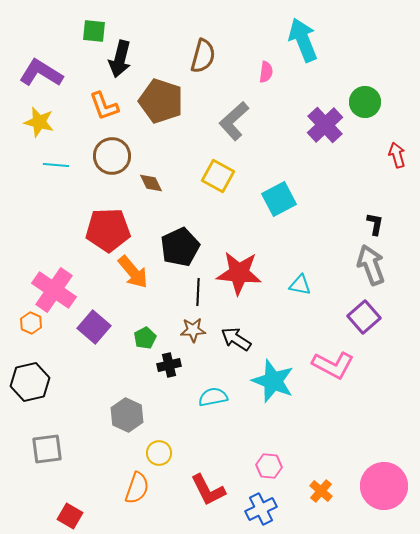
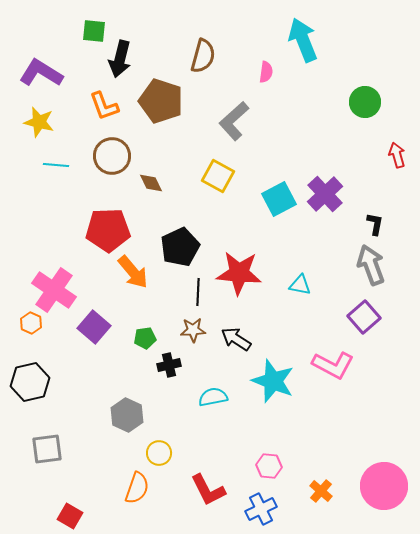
purple cross at (325, 125): moved 69 px down
green pentagon at (145, 338): rotated 20 degrees clockwise
